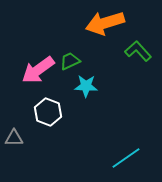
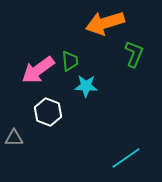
green L-shape: moved 4 px left, 3 px down; rotated 64 degrees clockwise
green trapezoid: rotated 110 degrees clockwise
